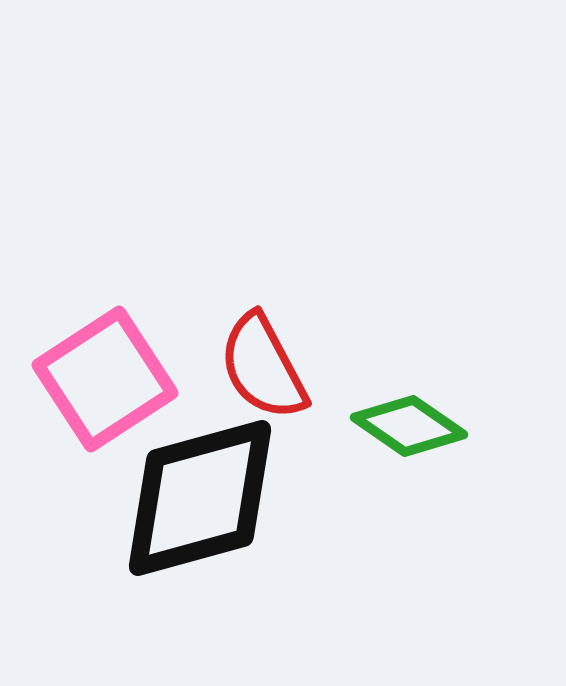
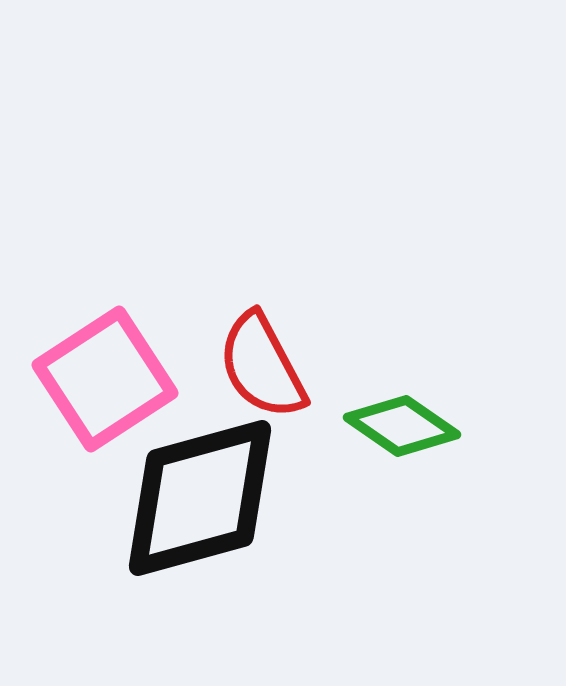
red semicircle: moved 1 px left, 1 px up
green diamond: moved 7 px left
